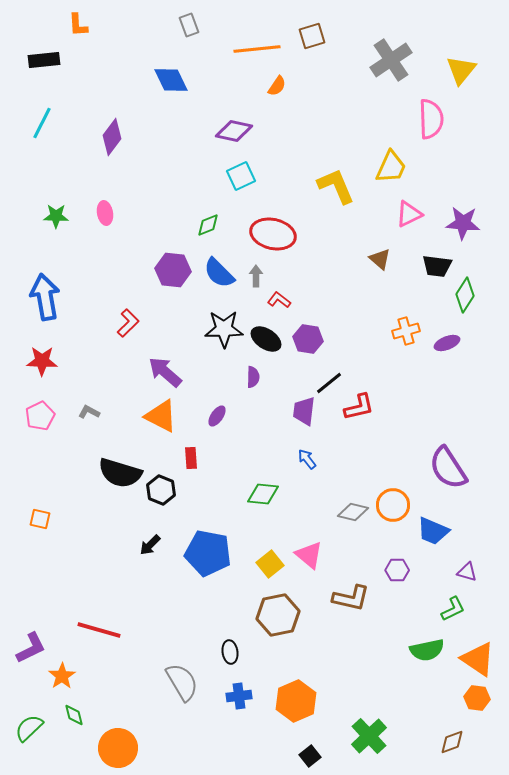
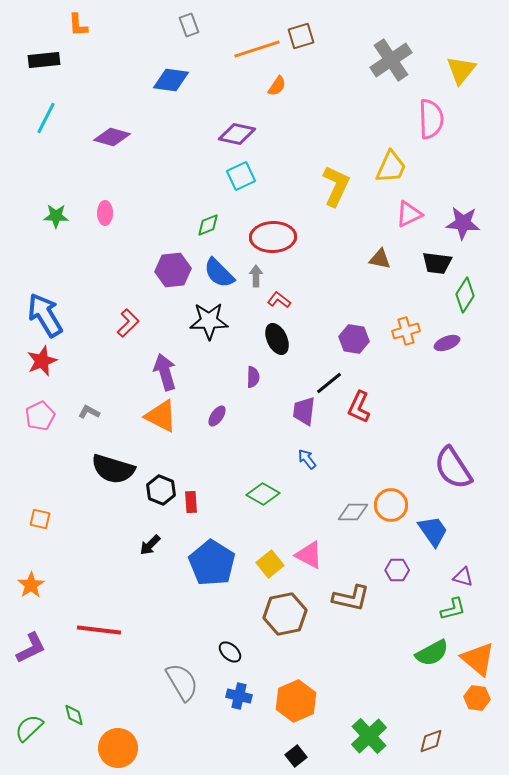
brown square at (312, 36): moved 11 px left
orange line at (257, 49): rotated 12 degrees counterclockwise
blue diamond at (171, 80): rotated 57 degrees counterclockwise
cyan line at (42, 123): moved 4 px right, 5 px up
purple diamond at (234, 131): moved 3 px right, 3 px down
purple diamond at (112, 137): rotated 69 degrees clockwise
yellow L-shape at (336, 186): rotated 48 degrees clockwise
pink ellipse at (105, 213): rotated 10 degrees clockwise
red ellipse at (273, 234): moved 3 px down; rotated 15 degrees counterclockwise
brown triangle at (380, 259): rotated 30 degrees counterclockwise
black trapezoid at (437, 266): moved 3 px up
purple hexagon at (173, 270): rotated 12 degrees counterclockwise
blue arrow at (45, 297): moved 18 px down; rotated 21 degrees counterclockwise
black star at (224, 329): moved 15 px left, 8 px up
black ellipse at (266, 339): moved 11 px right; rotated 32 degrees clockwise
purple hexagon at (308, 339): moved 46 px right
red star at (42, 361): rotated 24 degrees counterclockwise
purple arrow at (165, 372): rotated 33 degrees clockwise
red L-shape at (359, 407): rotated 128 degrees clockwise
red rectangle at (191, 458): moved 44 px down
purple semicircle at (448, 468): moved 5 px right
black semicircle at (120, 473): moved 7 px left, 4 px up
green diamond at (263, 494): rotated 24 degrees clockwise
orange circle at (393, 505): moved 2 px left
gray diamond at (353, 512): rotated 12 degrees counterclockwise
blue trapezoid at (433, 531): rotated 148 degrees counterclockwise
blue pentagon at (208, 553): moved 4 px right, 10 px down; rotated 21 degrees clockwise
pink triangle at (309, 555): rotated 12 degrees counterclockwise
purple triangle at (467, 572): moved 4 px left, 5 px down
green L-shape at (453, 609): rotated 12 degrees clockwise
brown hexagon at (278, 615): moved 7 px right, 1 px up
red line at (99, 630): rotated 9 degrees counterclockwise
green semicircle at (427, 650): moved 5 px right, 3 px down; rotated 16 degrees counterclockwise
black ellipse at (230, 652): rotated 40 degrees counterclockwise
orange triangle at (478, 659): rotated 6 degrees clockwise
orange star at (62, 676): moved 31 px left, 91 px up
blue cross at (239, 696): rotated 20 degrees clockwise
brown diamond at (452, 742): moved 21 px left, 1 px up
black square at (310, 756): moved 14 px left
